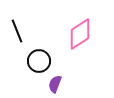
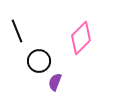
pink diamond: moved 1 px right, 4 px down; rotated 12 degrees counterclockwise
purple semicircle: moved 2 px up
